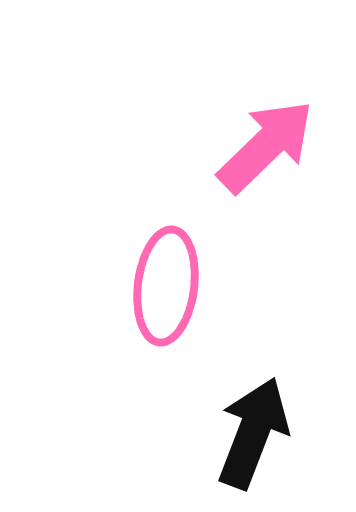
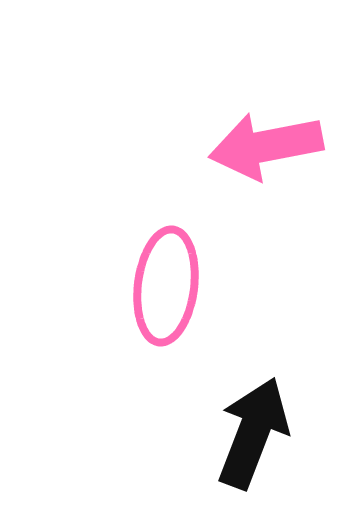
pink arrow: rotated 147 degrees counterclockwise
